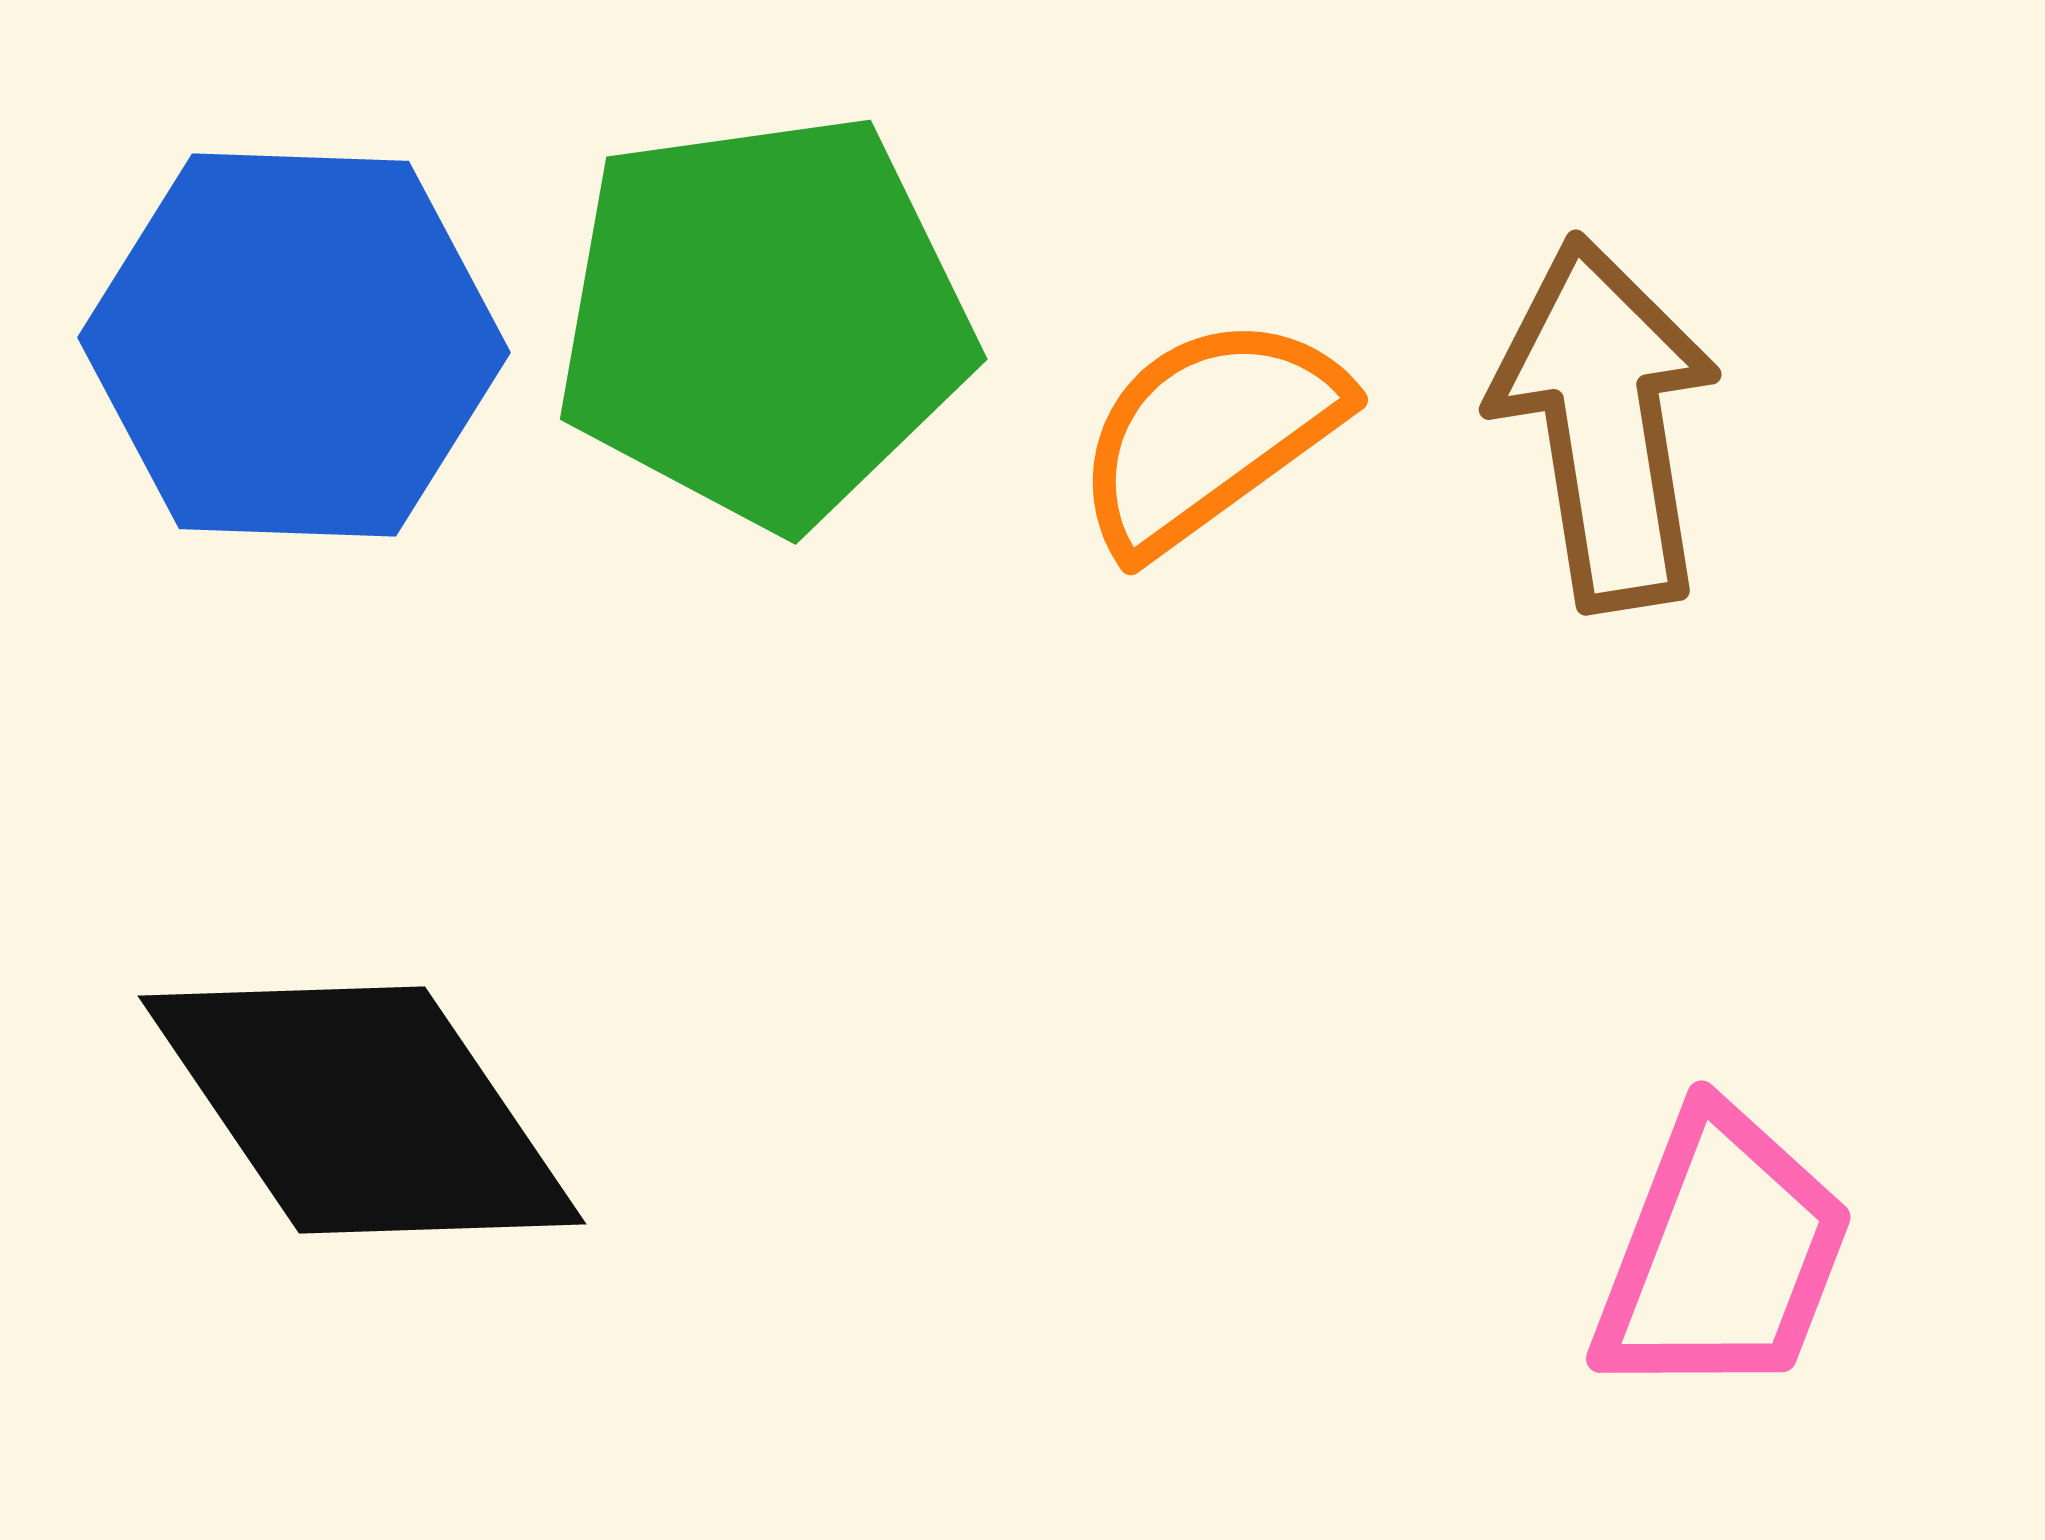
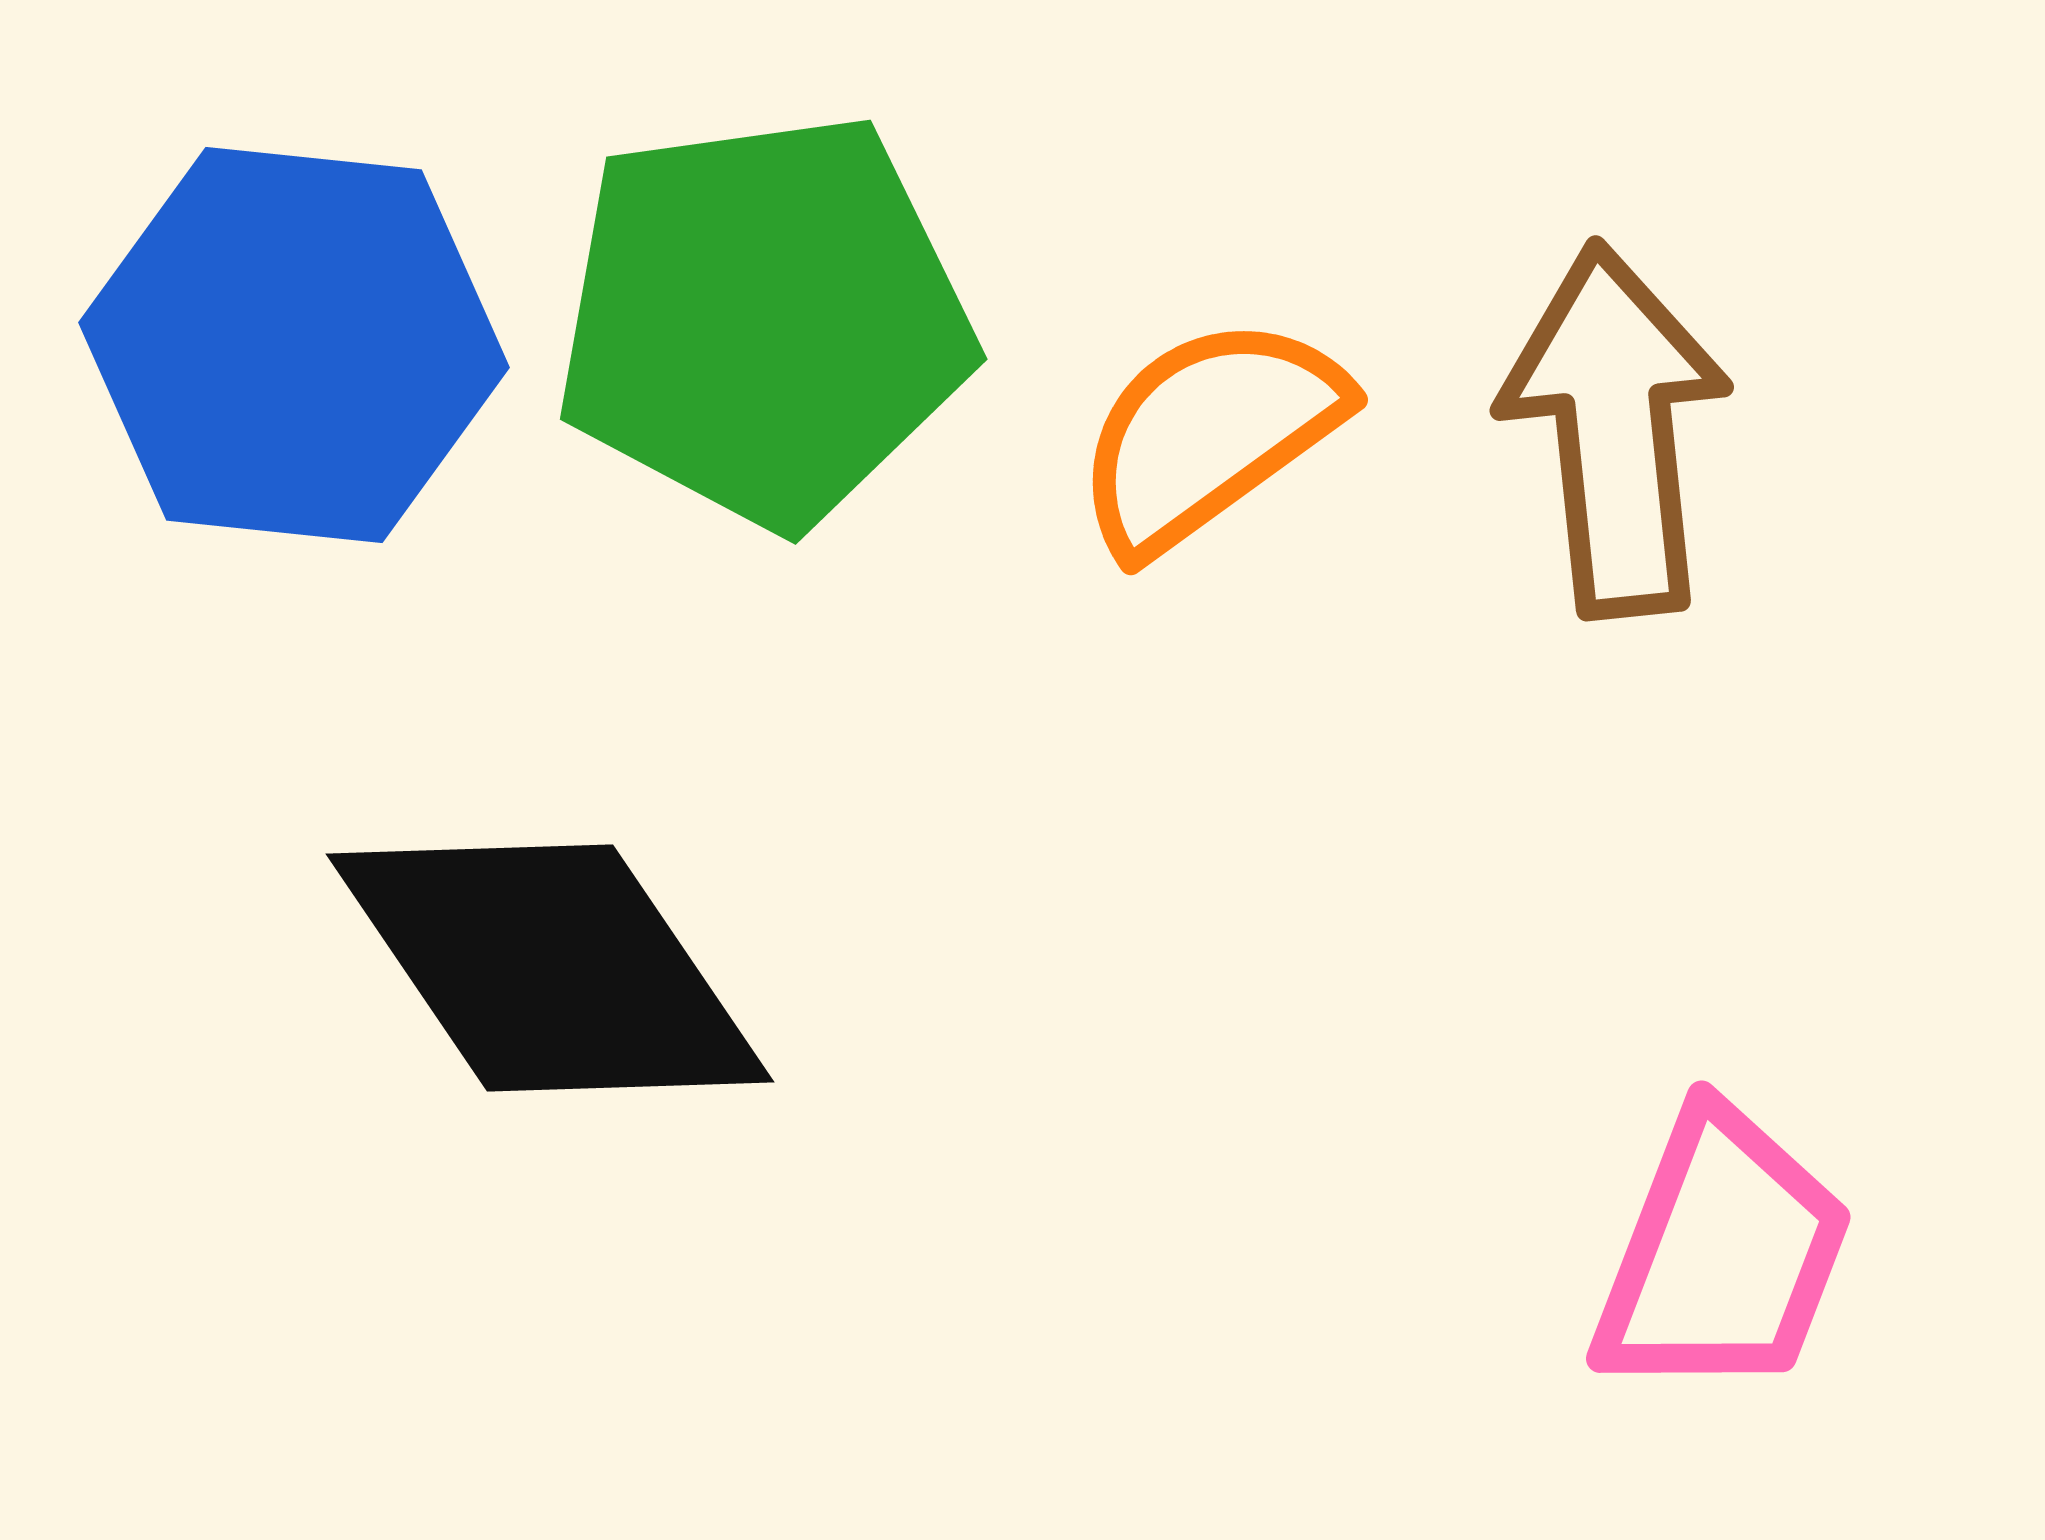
blue hexagon: rotated 4 degrees clockwise
brown arrow: moved 10 px right, 7 px down; rotated 3 degrees clockwise
black diamond: moved 188 px right, 142 px up
